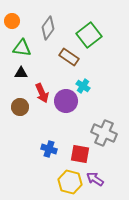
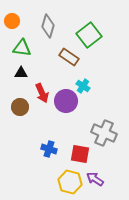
gray diamond: moved 2 px up; rotated 20 degrees counterclockwise
